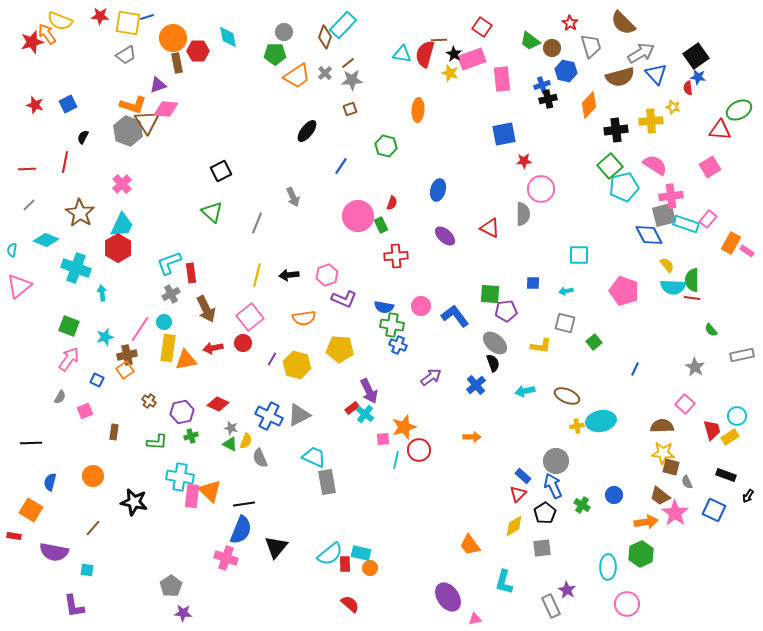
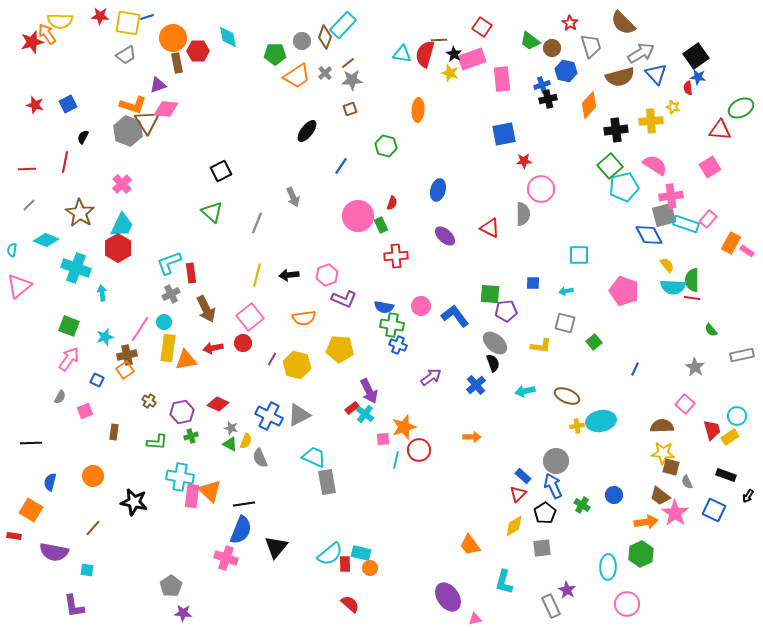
yellow semicircle at (60, 21): rotated 20 degrees counterclockwise
gray circle at (284, 32): moved 18 px right, 9 px down
green ellipse at (739, 110): moved 2 px right, 2 px up
